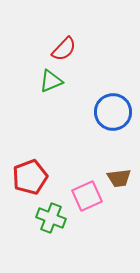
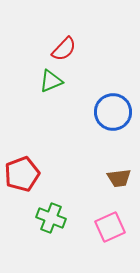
red pentagon: moved 8 px left, 3 px up
pink square: moved 23 px right, 31 px down
